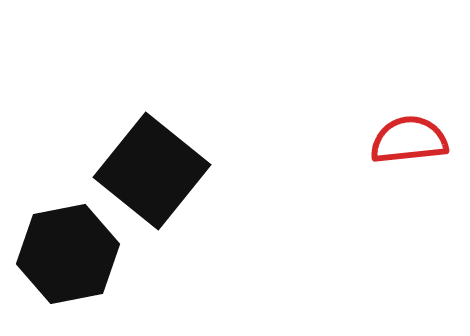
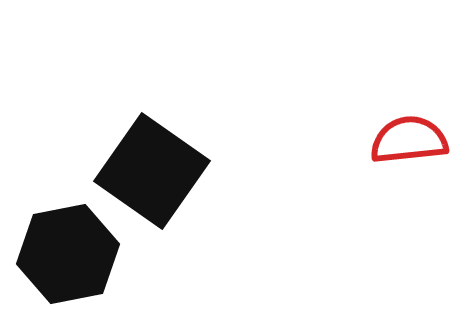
black square: rotated 4 degrees counterclockwise
